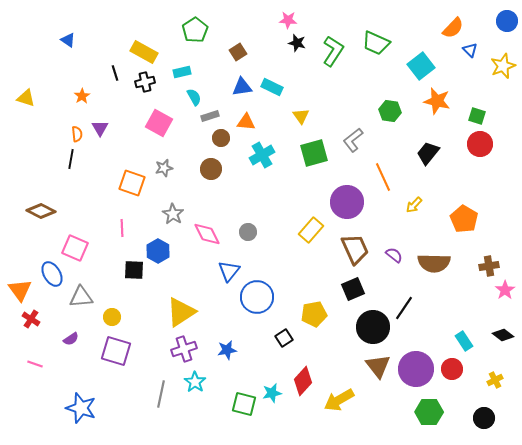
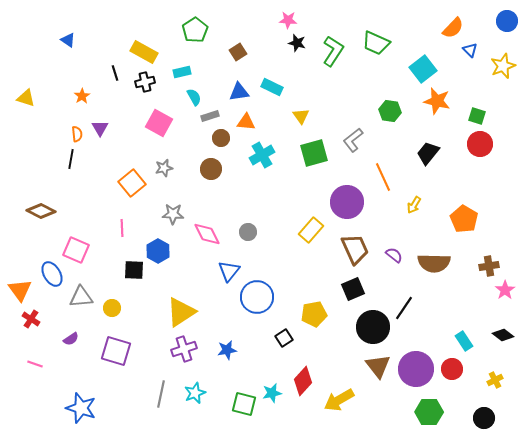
cyan square at (421, 66): moved 2 px right, 3 px down
blue triangle at (242, 87): moved 3 px left, 5 px down
orange square at (132, 183): rotated 32 degrees clockwise
yellow arrow at (414, 205): rotated 12 degrees counterclockwise
gray star at (173, 214): rotated 30 degrees counterclockwise
pink square at (75, 248): moved 1 px right, 2 px down
yellow circle at (112, 317): moved 9 px up
cyan star at (195, 382): moved 11 px down; rotated 15 degrees clockwise
